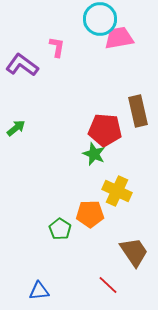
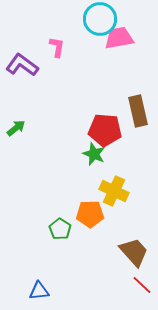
yellow cross: moved 3 px left
brown trapezoid: rotated 8 degrees counterclockwise
red line: moved 34 px right
